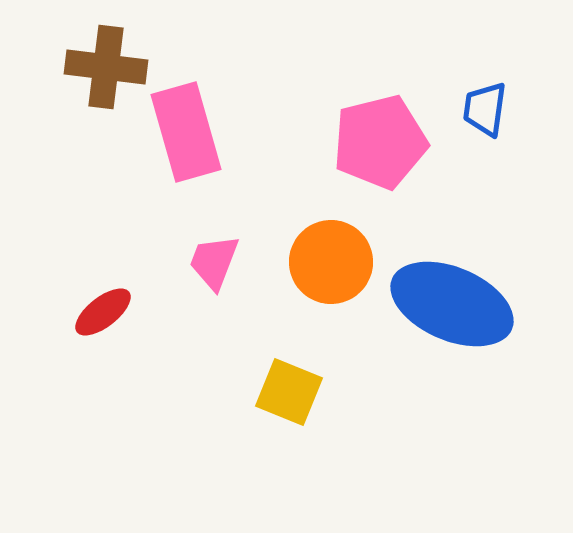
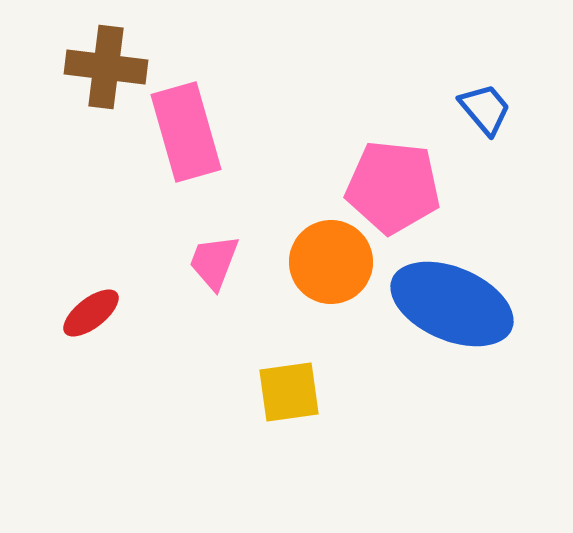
blue trapezoid: rotated 132 degrees clockwise
pink pentagon: moved 13 px right, 45 px down; rotated 20 degrees clockwise
red ellipse: moved 12 px left, 1 px down
yellow square: rotated 30 degrees counterclockwise
